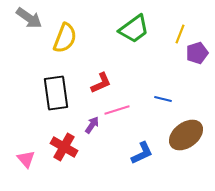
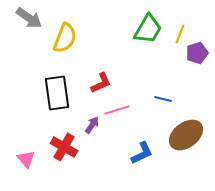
green trapezoid: moved 14 px right; rotated 24 degrees counterclockwise
black rectangle: moved 1 px right
